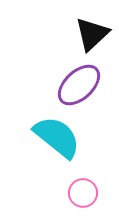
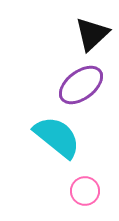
purple ellipse: moved 2 px right; rotated 6 degrees clockwise
pink circle: moved 2 px right, 2 px up
